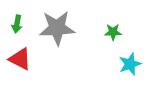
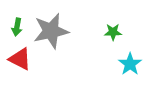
green arrow: moved 3 px down
gray star: moved 6 px left, 3 px down; rotated 9 degrees counterclockwise
cyan star: rotated 15 degrees counterclockwise
